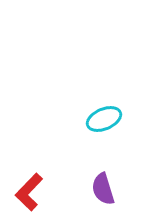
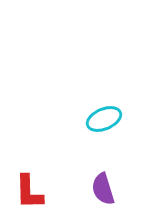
red L-shape: rotated 45 degrees counterclockwise
